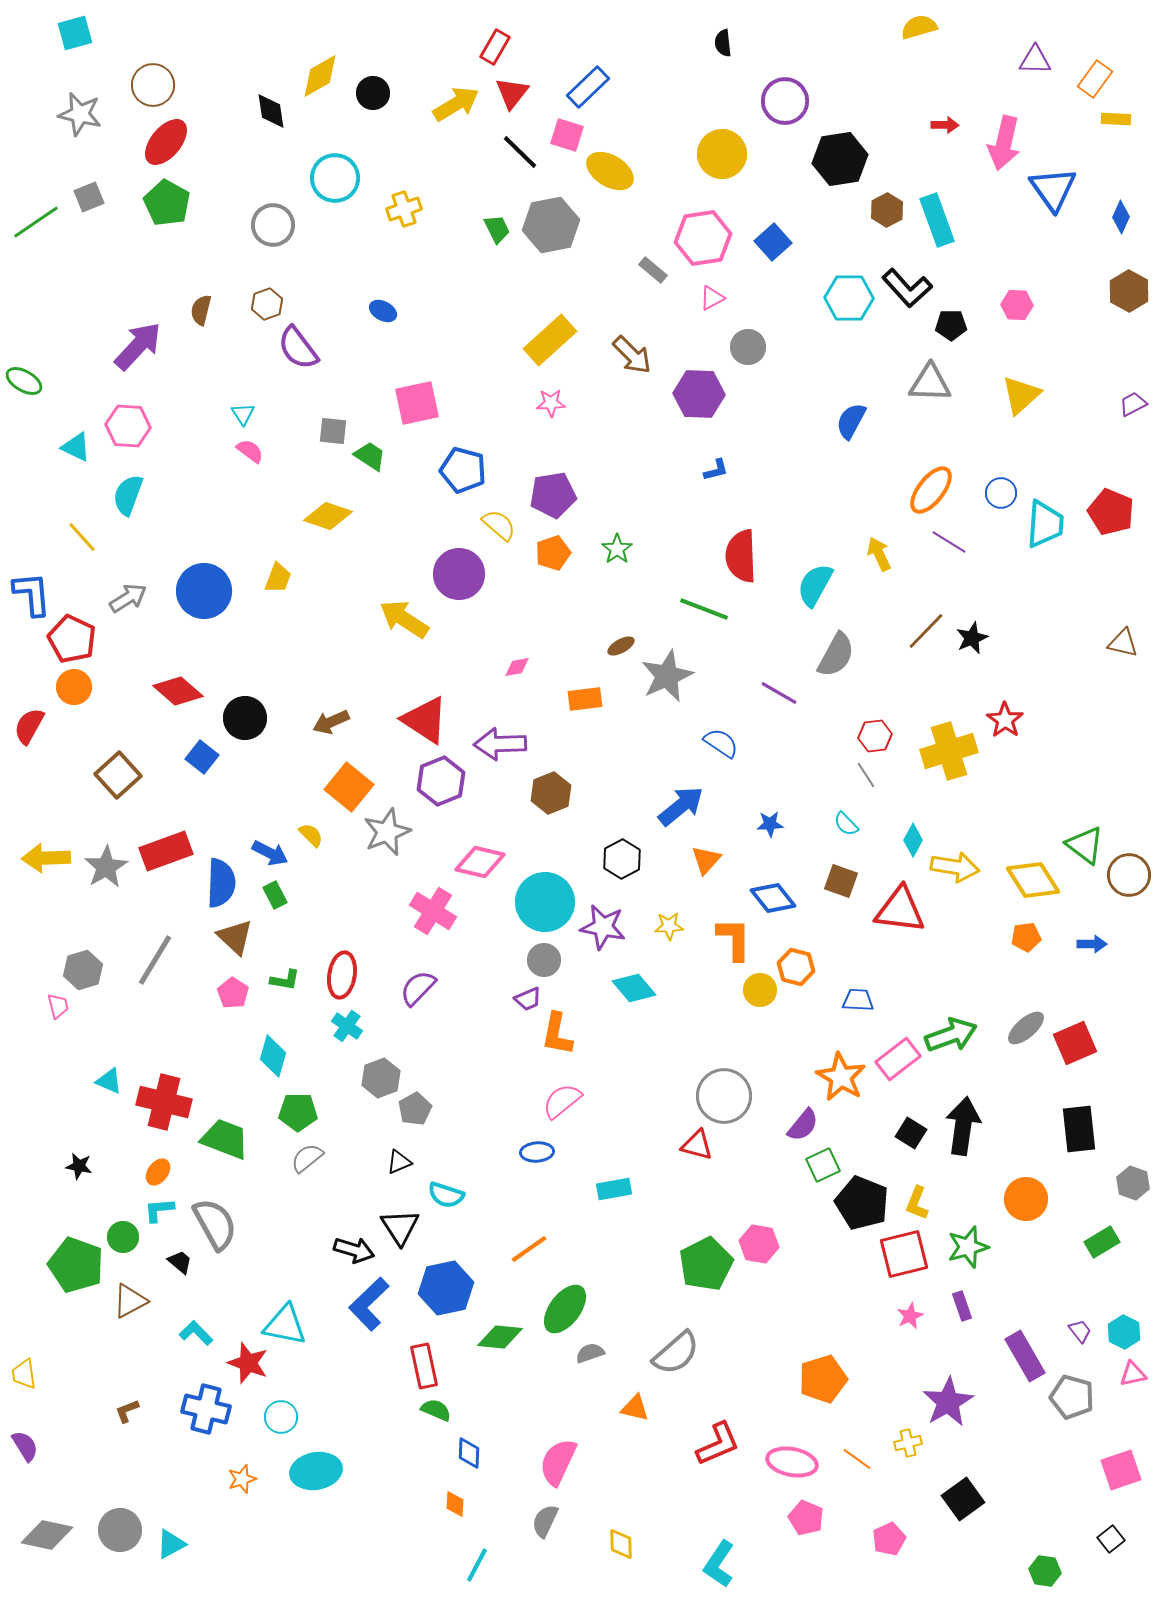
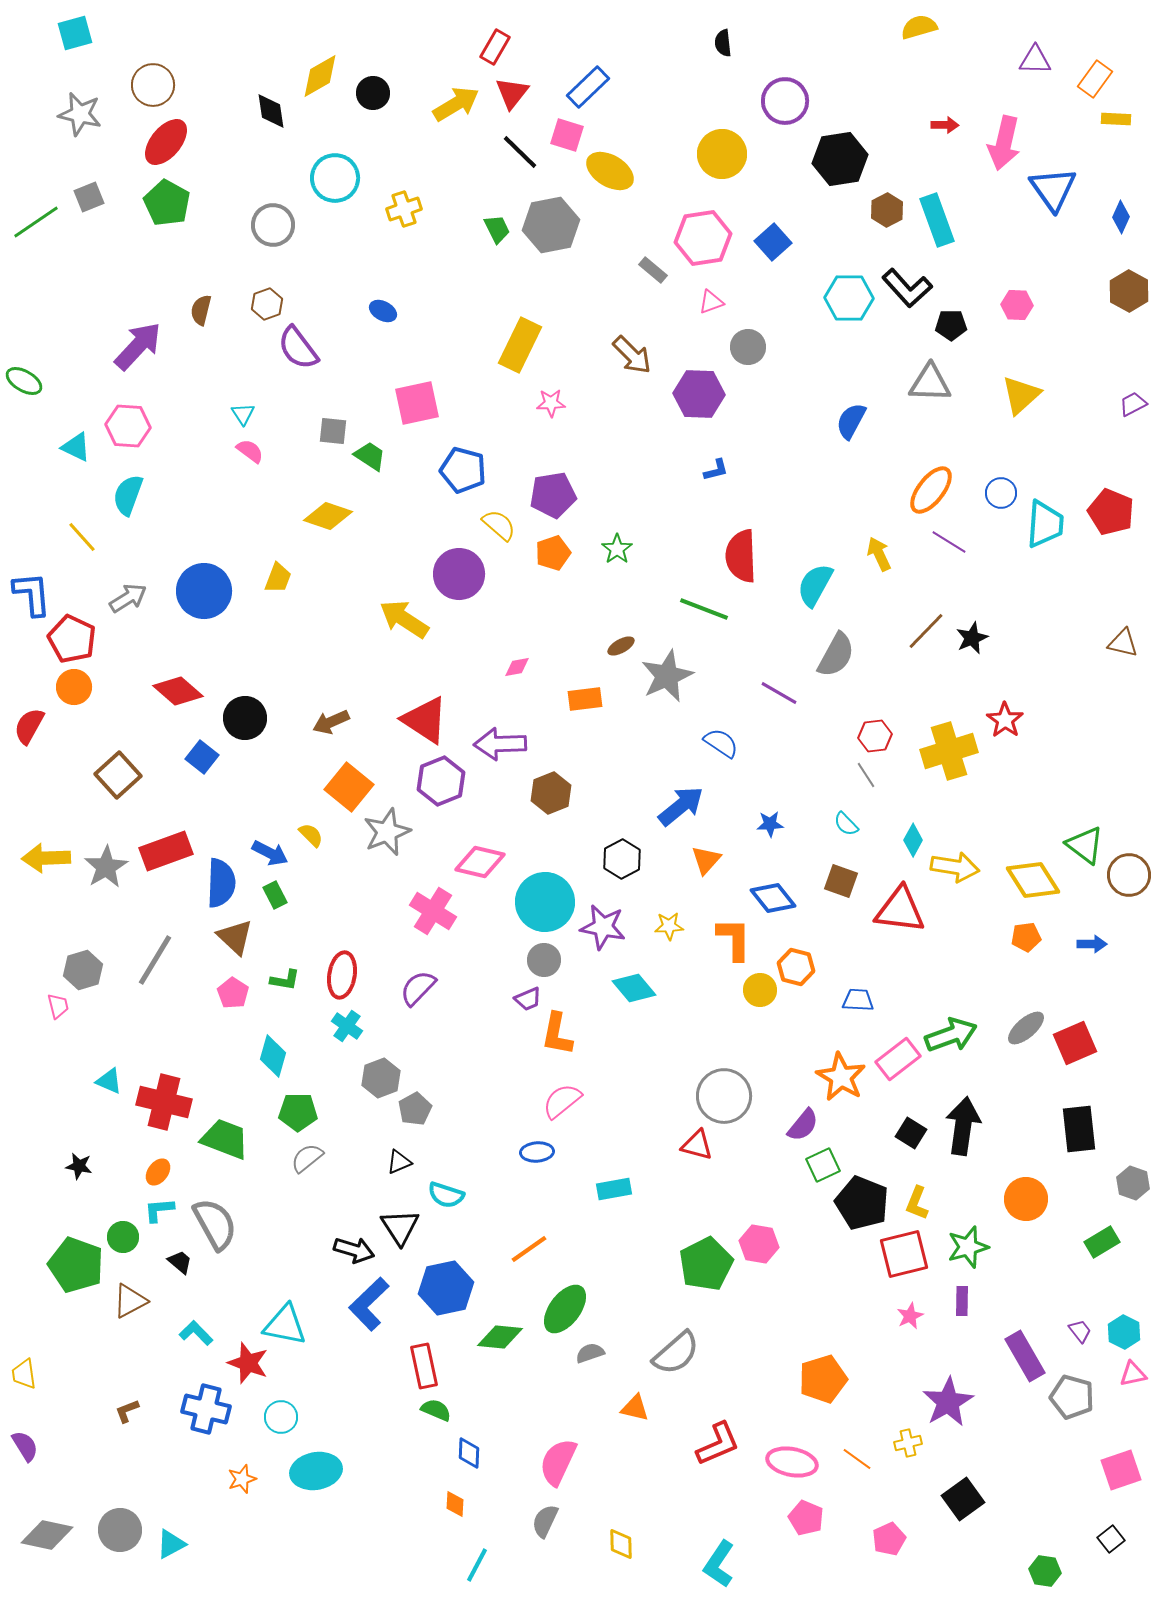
pink triangle at (712, 298): moved 1 px left, 4 px down; rotated 8 degrees clockwise
yellow rectangle at (550, 340): moved 30 px left, 5 px down; rotated 22 degrees counterclockwise
purple rectangle at (962, 1306): moved 5 px up; rotated 20 degrees clockwise
